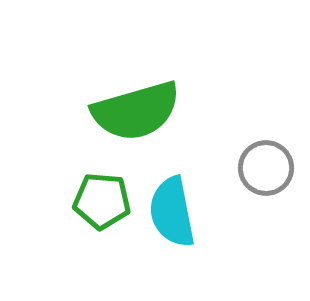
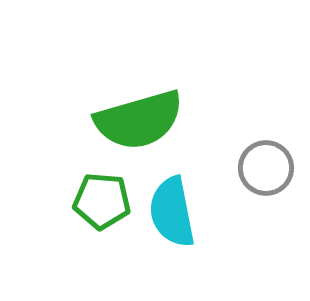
green semicircle: moved 3 px right, 9 px down
